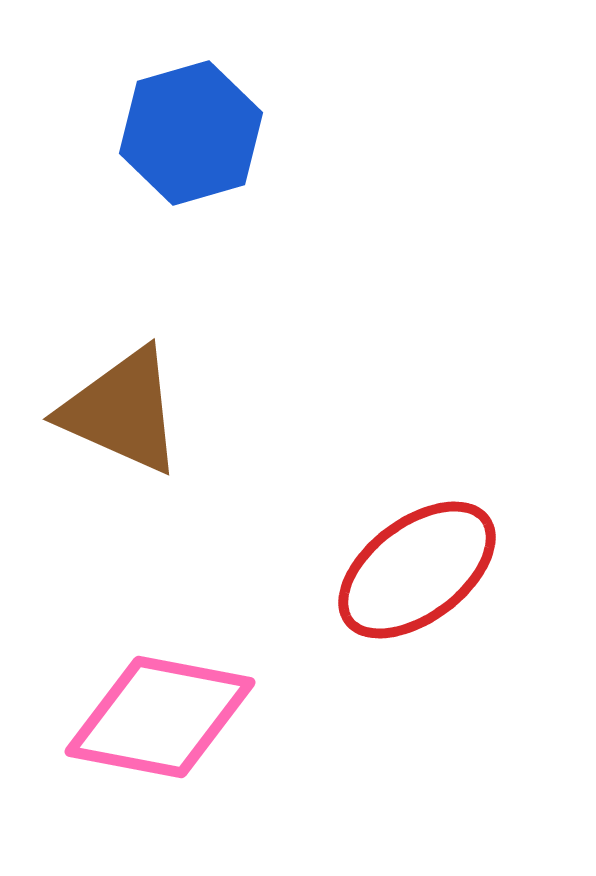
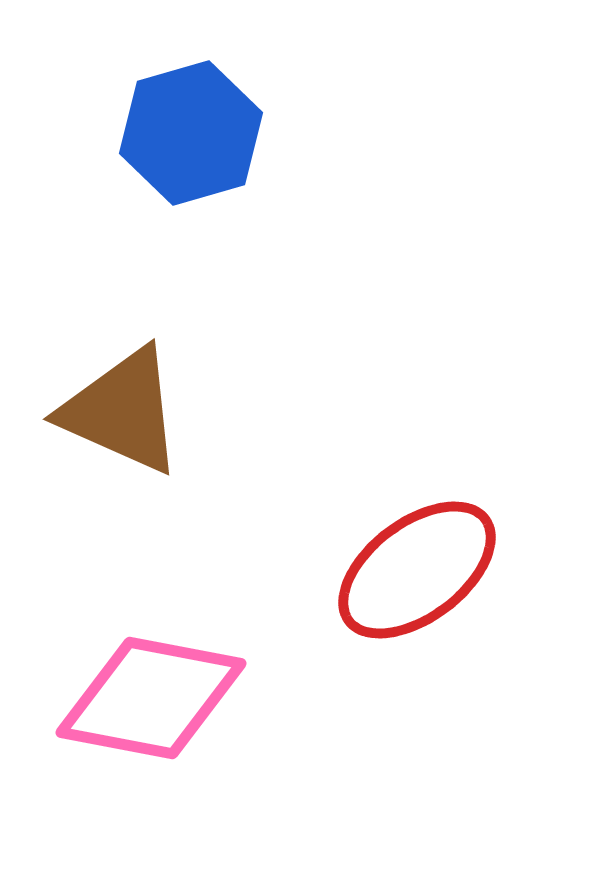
pink diamond: moved 9 px left, 19 px up
